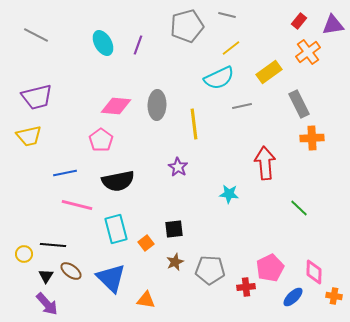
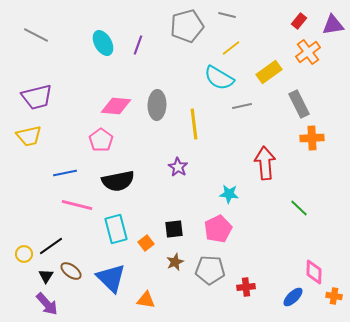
cyan semicircle at (219, 78): rotated 56 degrees clockwise
black line at (53, 245): moved 2 px left, 1 px down; rotated 40 degrees counterclockwise
pink pentagon at (270, 268): moved 52 px left, 39 px up
